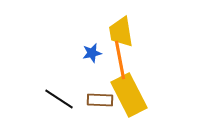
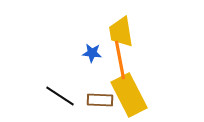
blue star: rotated 18 degrees clockwise
black line: moved 1 px right, 3 px up
